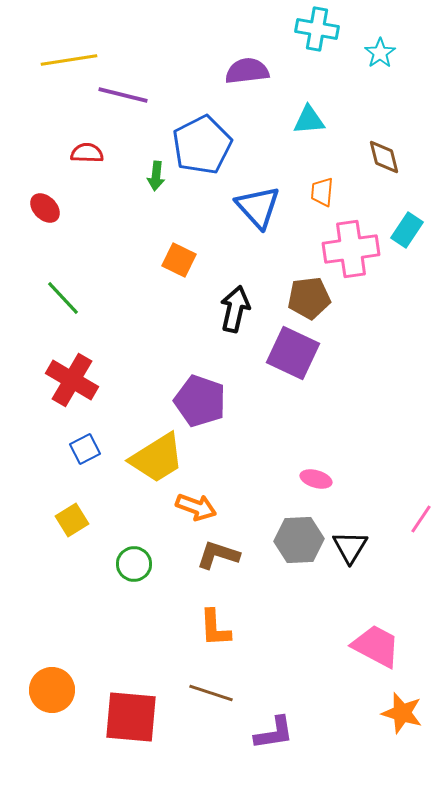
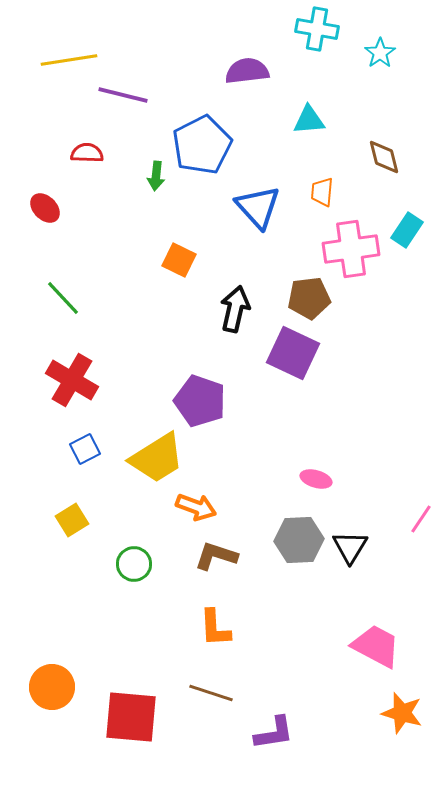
brown L-shape: moved 2 px left, 1 px down
orange circle: moved 3 px up
